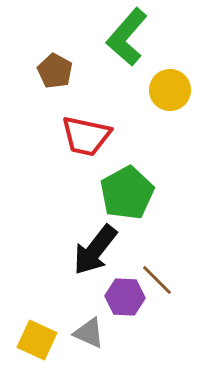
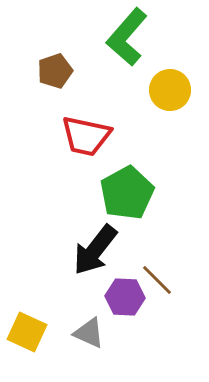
brown pentagon: rotated 24 degrees clockwise
yellow square: moved 10 px left, 8 px up
